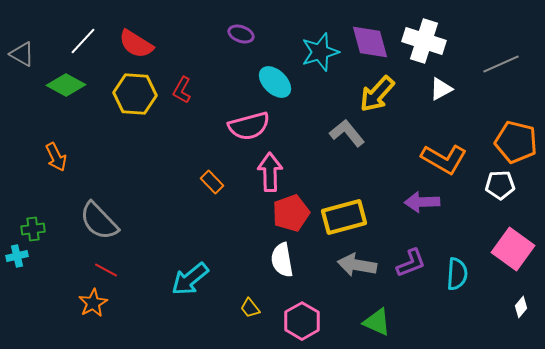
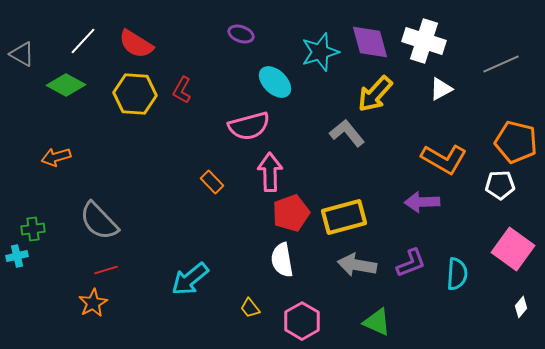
yellow arrow: moved 2 px left
orange arrow: rotated 100 degrees clockwise
red line: rotated 45 degrees counterclockwise
